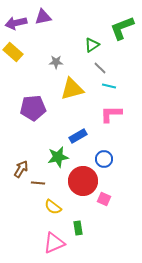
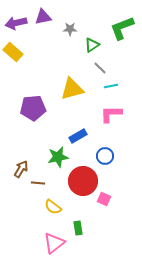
gray star: moved 14 px right, 33 px up
cyan line: moved 2 px right; rotated 24 degrees counterclockwise
blue circle: moved 1 px right, 3 px up
pink triangle: rotated 15 degrees counterclockwise
